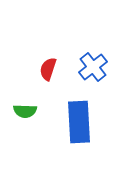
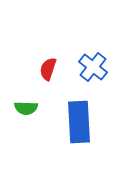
blue cross: rotated 12 degrees counterclockwise
green semicircle: moved 1 px right, 3 px up
